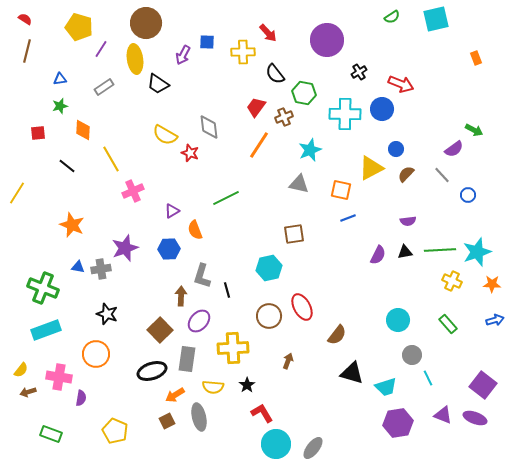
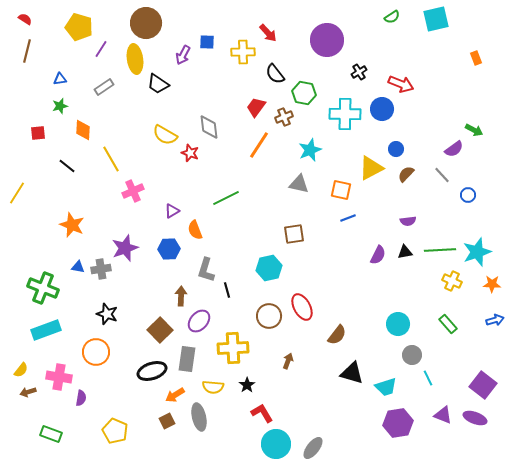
gray L-shape at (202, 276): moved 4 px right, 6 px up
cyan circle at (398, 320): moved 4 px down
orange circle at (96, 354): moved 2 px up
